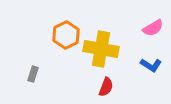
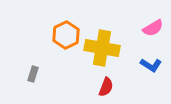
yellow cross: moved 1 px right, 1 px up
